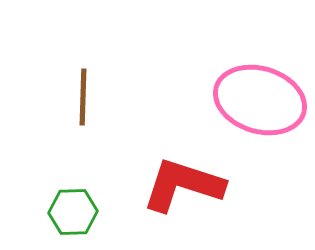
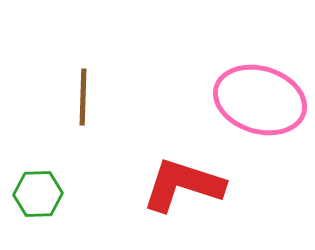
green hexagon: moved 35 px left, 18 px up
